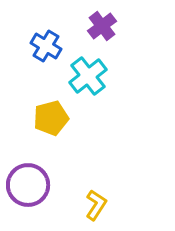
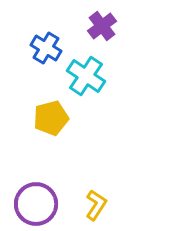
blue cross: moved 2 px down
cyan cross: moved 2 px left; rotated 18 degrees counterclockwise
purple circle: moved 8 px right, 19 px down
